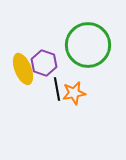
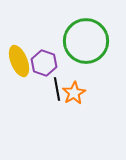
green circle: moved 2 px left, 4 px up
yellow ellipse: moved 4 px left, 8 px up
orange star: rotated 20 degrees counterclockwise
